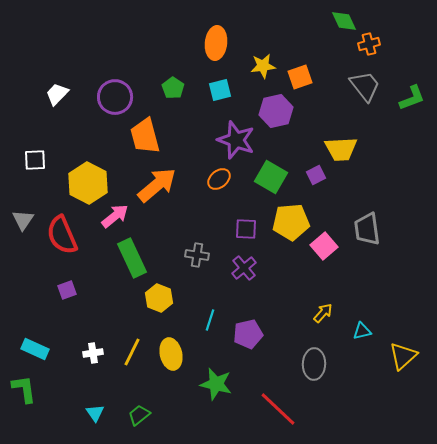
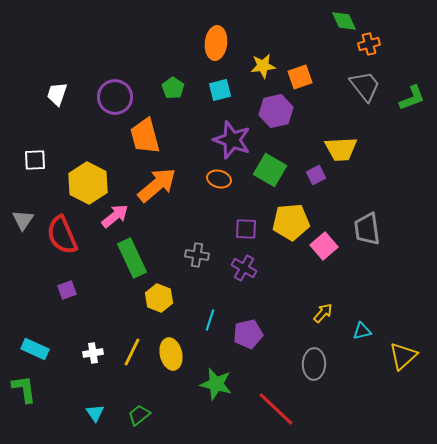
white trapezoid at (57, 94): rotated 25 degrees counterclockwise
purple star at (236, 140): moved 4 px left
green square at (271, 177): moved 1 px left, 7 px up
orange ellipse at (219, 179): rotated 55 degrees clockwise
purple cross at (244, 268): rotated 20 degrees counterclockwise
red line at (278, 409): moved 2 px left
